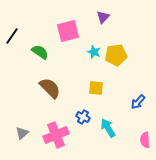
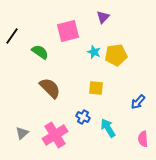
pink cross: moved 1 px left; rotated 10 degrees counterclockwise
pink semicircle: moved 2 px left, 1 px up
